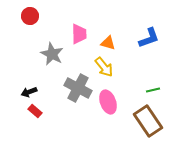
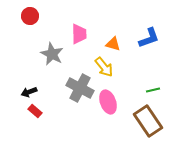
orange triangle: moved 5 px right, 1 px down
gray cross: moved 2 px right
